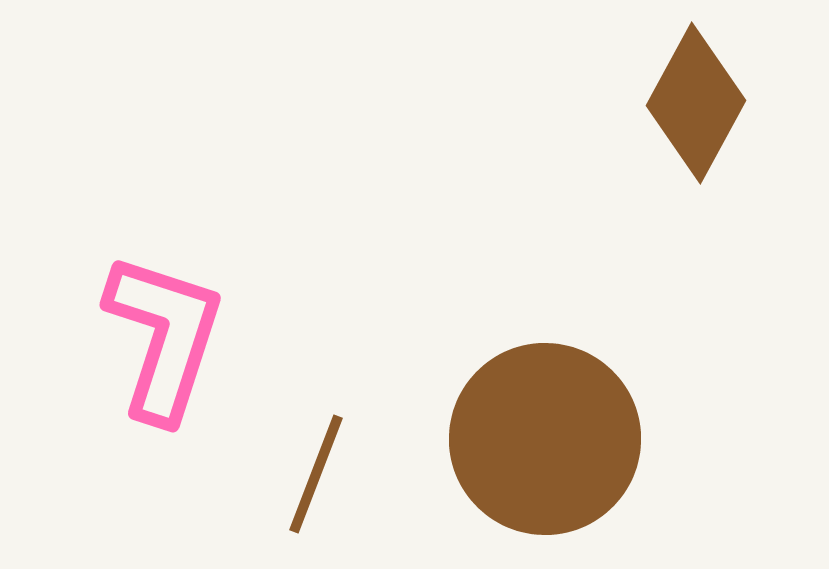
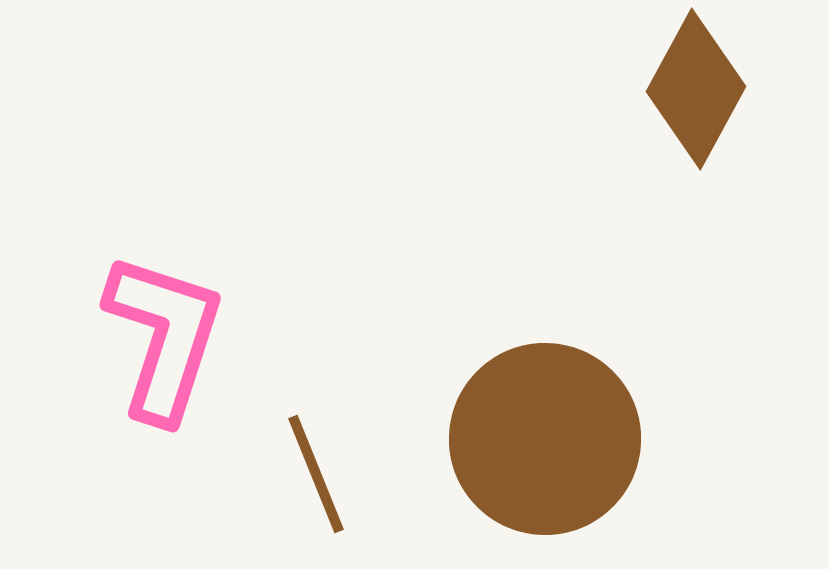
brown diamond: moved 14 px up
brown line: rotated 43 degrees counterclockwise
